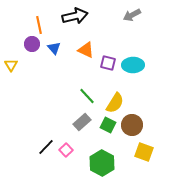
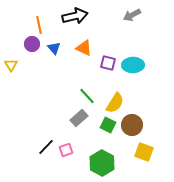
orange triangle: moved 2 px left, 2 px up
gray rectangle: moved 3 px left, 4 px up
pink square: rotated 24 degrees clockwise
